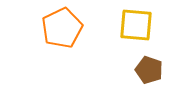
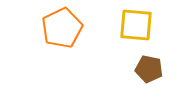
brown pentagon: moved 1 px up; rotated 8 degrees counterclockwise
